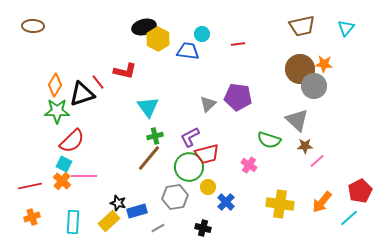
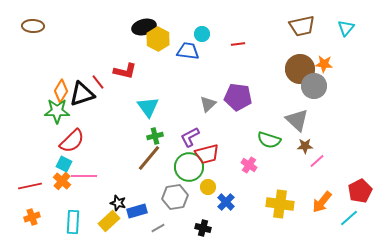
orange diamond at (55, 85): moved 6 px right, 6 px down
